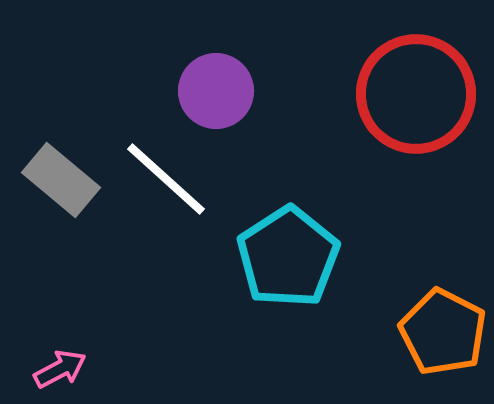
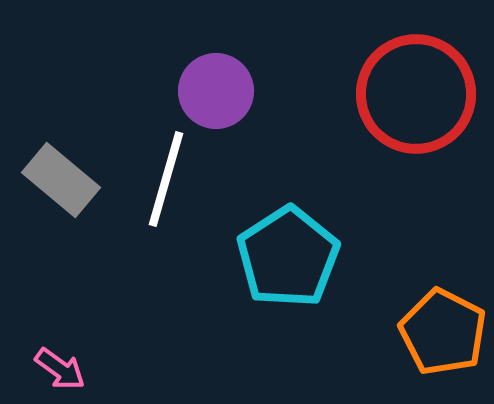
white line: rotated 64 degrees clockwise
pink arrow: rotated 64 degrees clockwise
